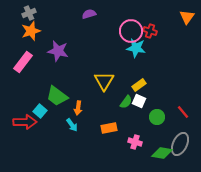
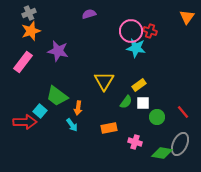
white square: moved 4 px right, 2 px down; rotated 24 degrees counterclockwise
